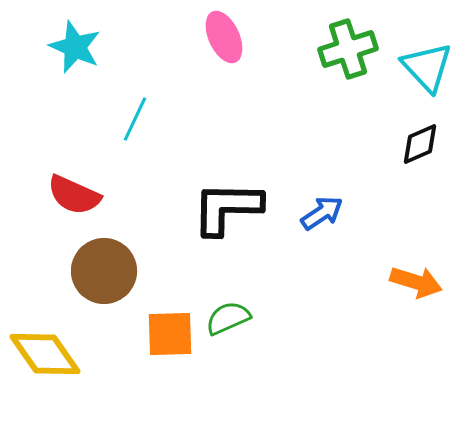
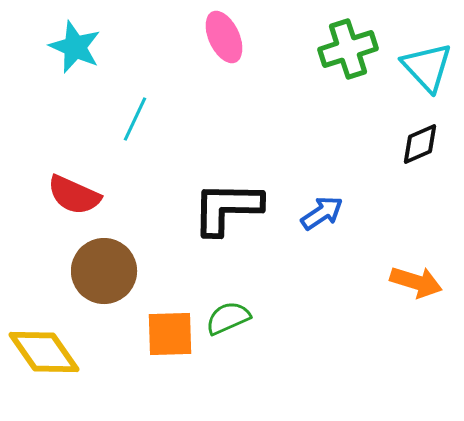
yellow diamond: moved 1 px left, 2 px up
